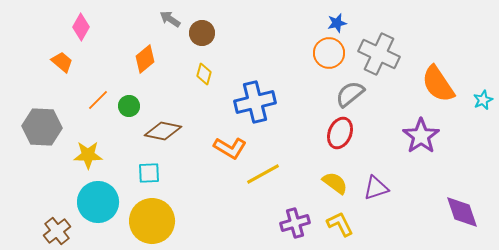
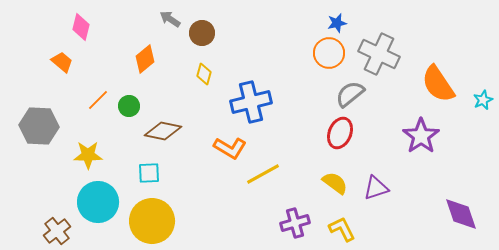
pink diamond: rotated 16 degrees counterclockwise
blue cross: moved 4 px left
gray hexagon: moved 3 px left, 1 px up
purple diamond: moved 1 px left, 2 px down
yellow L-shape: moved 2 px right, 5 px down
